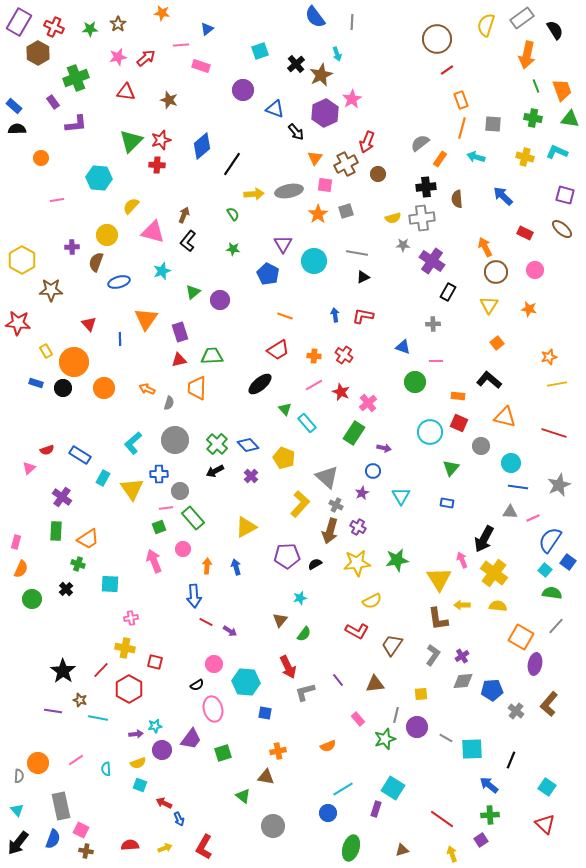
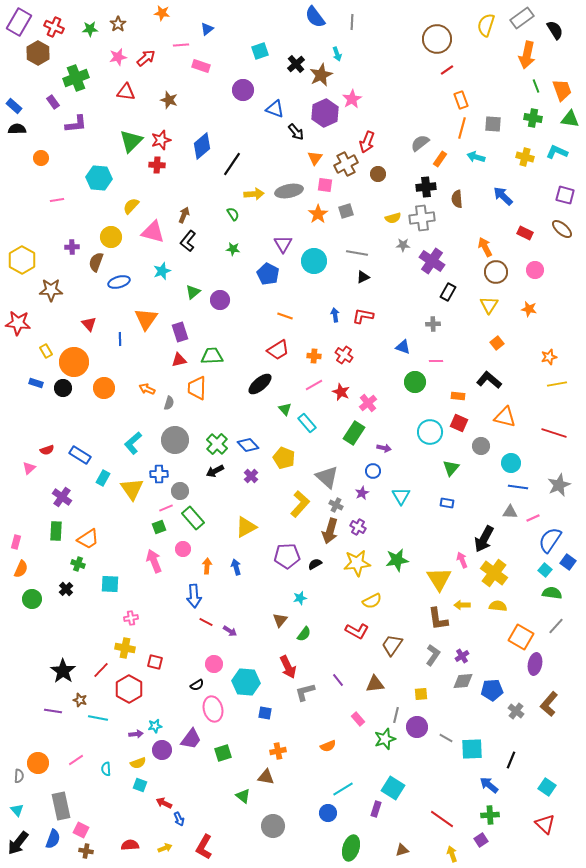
yellow circle at (107, 235): moved 4 px right, 2 px down
pink line at (166, 508): rotated 16 degrees counterclockwise
